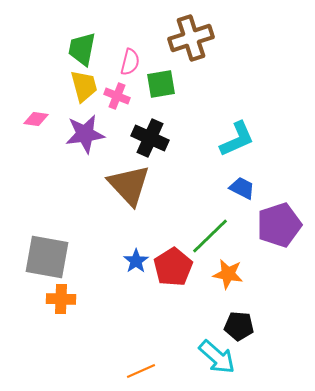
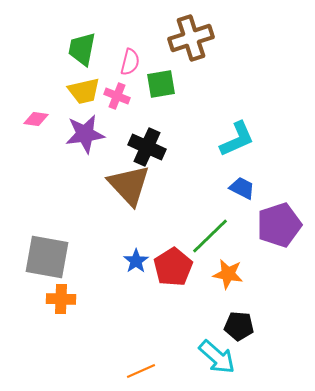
yellow trapezoid: moved 5 px down; rotated 92 degrees clockwise
black cross: moved 3 px left, 9 px down
